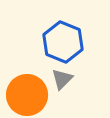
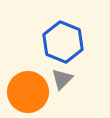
orange circle: moved 1 px right, 3 px up
